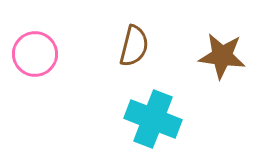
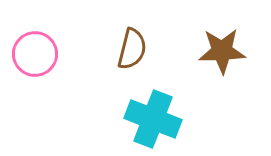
brown semicircle: moved 2 px left, 3 px down
brown star: moved 5 px up; rotated 9 degrees counterclockwise
